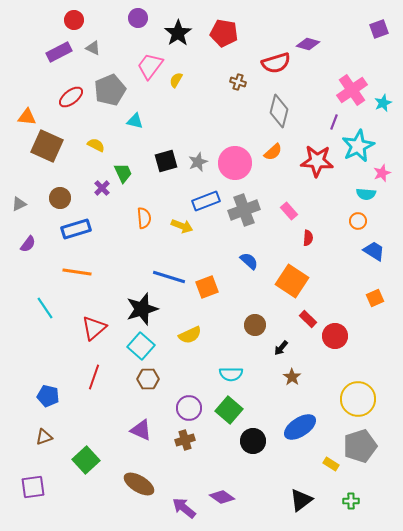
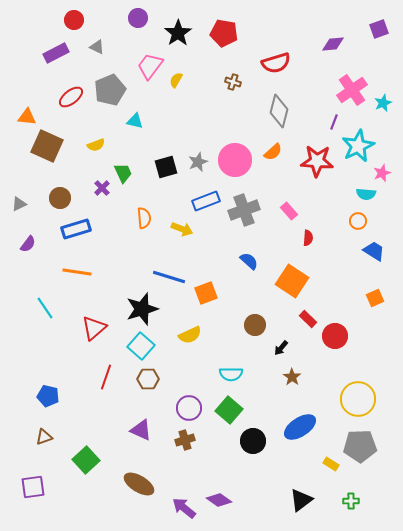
purple diamond at (308, 44): moved 25 px right; rotated 20 degrees counterclockwise
gray triangle at (93, 48): moved 4 px right, 1 px up
purple rectangle at (59, 52): moved 3 px left, 1 px down
brown cross at (238, 82): moved 5 px left
yellow semicircle at (96, 145): rotated 132 degrees clockwise
black square at (166, 161): moved 6 px down
pink circle at (235, 163): moved 3 px up
yellow arrow at (182, 226): moved 3 px down
orange square at (207, 287): moved 1 px left, 6 px down
red line at (94, 377): moved 12 px right
gray pentagon at (360, 446): rotated 16 degrees clockwise
purple diamond at (222, 497): moved 3 px left, 3 px down
